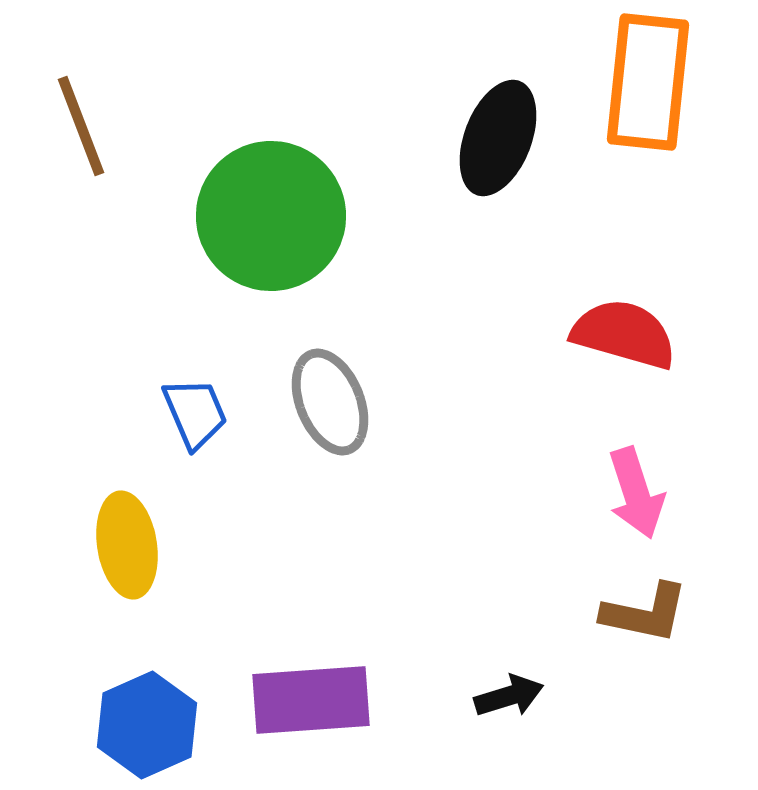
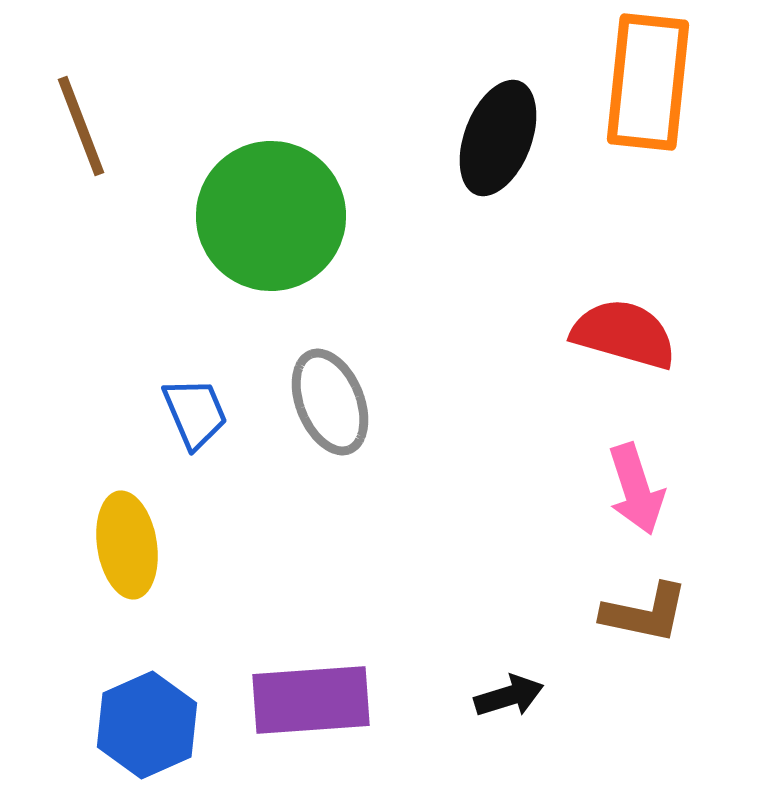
pink arrow: moved 4 px up
